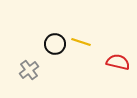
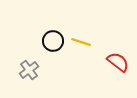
black circle: moved 2 px left, 3 px up
red semicircle: rotated 25 degrees clockwise
